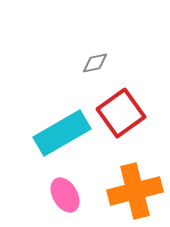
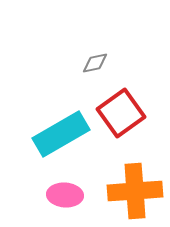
cyan rectangle: moved 1 px left, 1 px down
orange cross: rotated 10 degrees clockwise
pink ellipse: rotated 56 degrees counterclockwise
